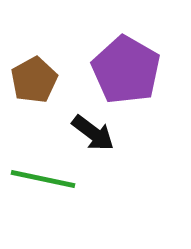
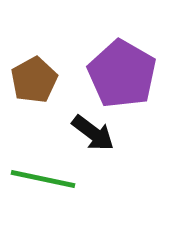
purple pentagon: moved 4 px left, 4 px down
